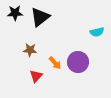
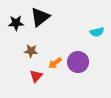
black star: moved 1 px right, 10 px down
brown star: moved 1 px right, 1 px down
orange arrow: rotated 96 degrees clockwise
